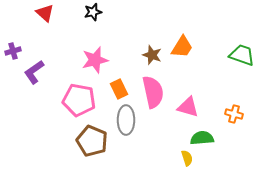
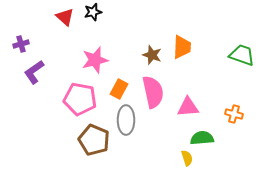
red triangle: moved 20 px right, 4 px down
orange trapezoid: rotated 30 degrees counterclockwise
purple cross: moved 8 px right, 7 px up
orange rectangle: rotated 54 degrees clockwise
pink pentagon: moved 1 px right, 1 px up
pink triangle: rotated 20 degrees counterclockwise
brown pentagon: moved 2 px right, 1 px up
